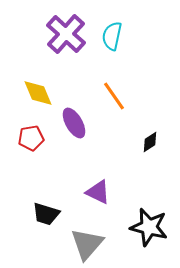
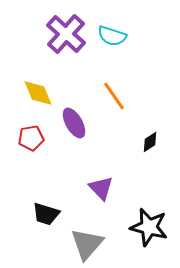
cyan semicircle: rotated 84 degrees counterclockwise
purple triangle: moved 3 px right, 4 px up; rotated 20 degrees clockwise
